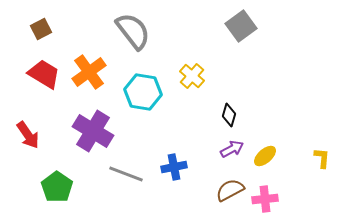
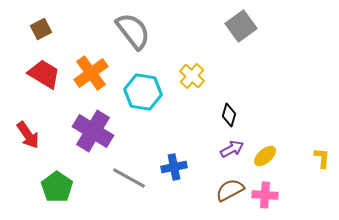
orange cross: moved 2 px right, 1 px down
gray line: moved 3 px right, 4 px down; rotated 8 degrees clockwise
pink cross: moved 4 px up; rotated 10 degrees clockwise
